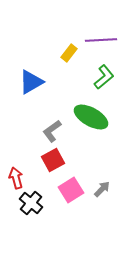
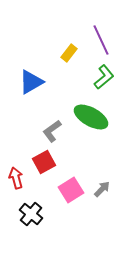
purple line: rotated 68 degrees clockwise
red square: moved 9 px left, 2 px down
black cross: moved 11 px down
